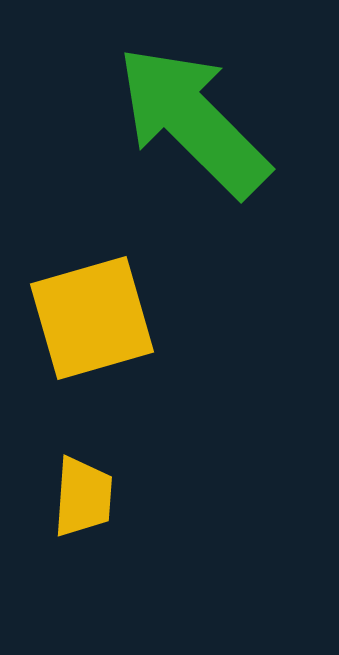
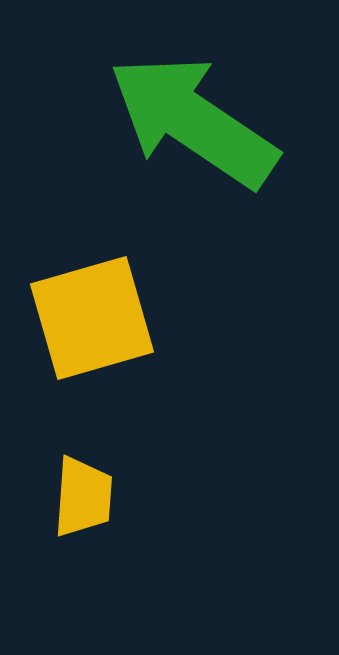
green arrow: rotated 11 degrees counterclockwise
